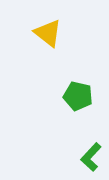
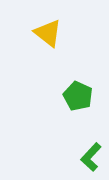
green pentagon: rotated 12 degrees clockwise
